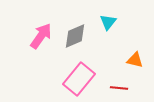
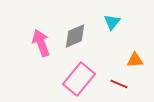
cyan triangle: moved 4 px right
pink arrow: moved 7 px down; rotated 56 degrees counterclockwise
orange triangle: rotated 18 degrees counterclockwise
red line: moved 4 px up; rotated 18 degrees clockwise
